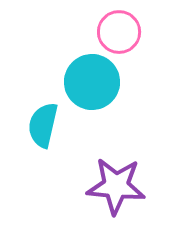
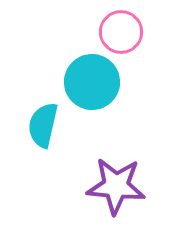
pink circle: moved 2 px right
